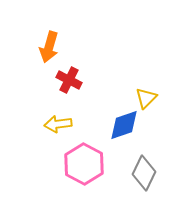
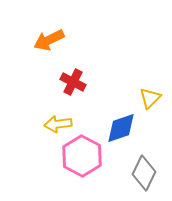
orange arrow: moved 7 px up; rotated 48 degrees clockwise
red cross: moved 4 px right, 2 px down
yellow triangle: moved 4 px right
blue diamond: moved 3 px left, 3 px down
pink hexagon: moved 2 px left, 8 px up
